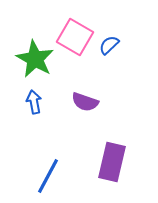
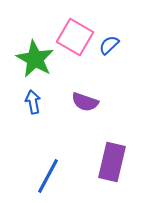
blue arrow: moved 1 px left
